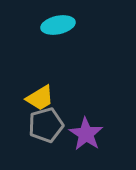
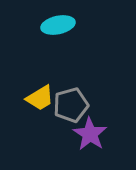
gray pentagon: moved 25 px right, 20 px up
purple star: moved 4 px right
